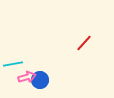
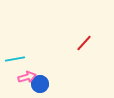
cyan line: moved 2 px right, 5 px up
blue circle: moved 4 px down
